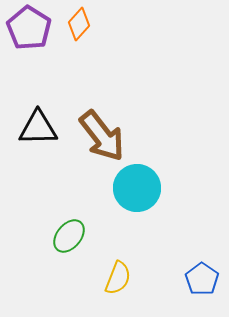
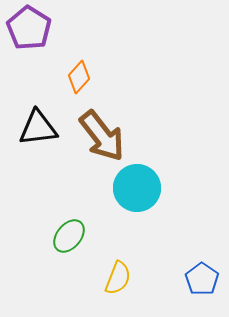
orange diamond: moved 53 px down
black triangle: rotated 6 degrees counterclockwise
